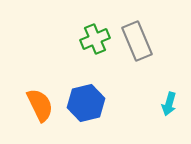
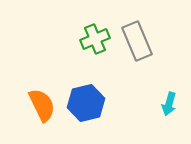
orange semicircle: moved 2 px right
